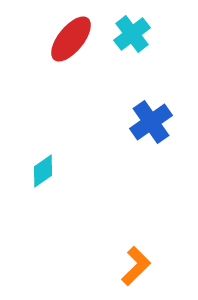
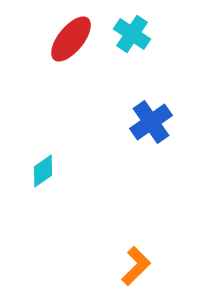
cyan cross: rotated 18 degrees counterclockwise
